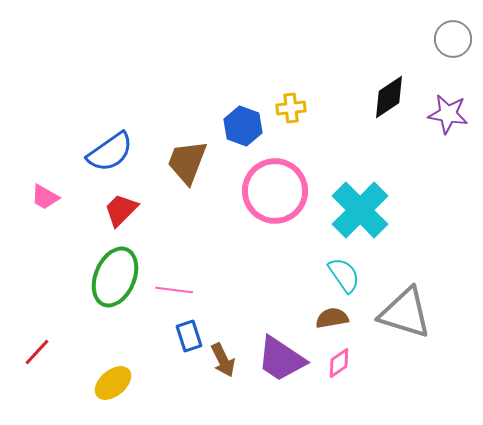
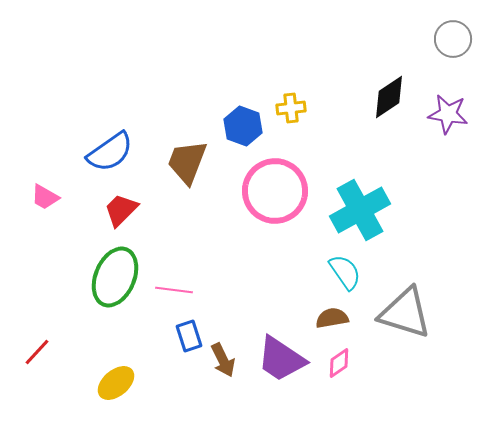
cyan cross: rotated 16 degrees clockwise
cyan semicircle: moved 1 px right, 3 px up
yellow ellipse: moved 3 px right
